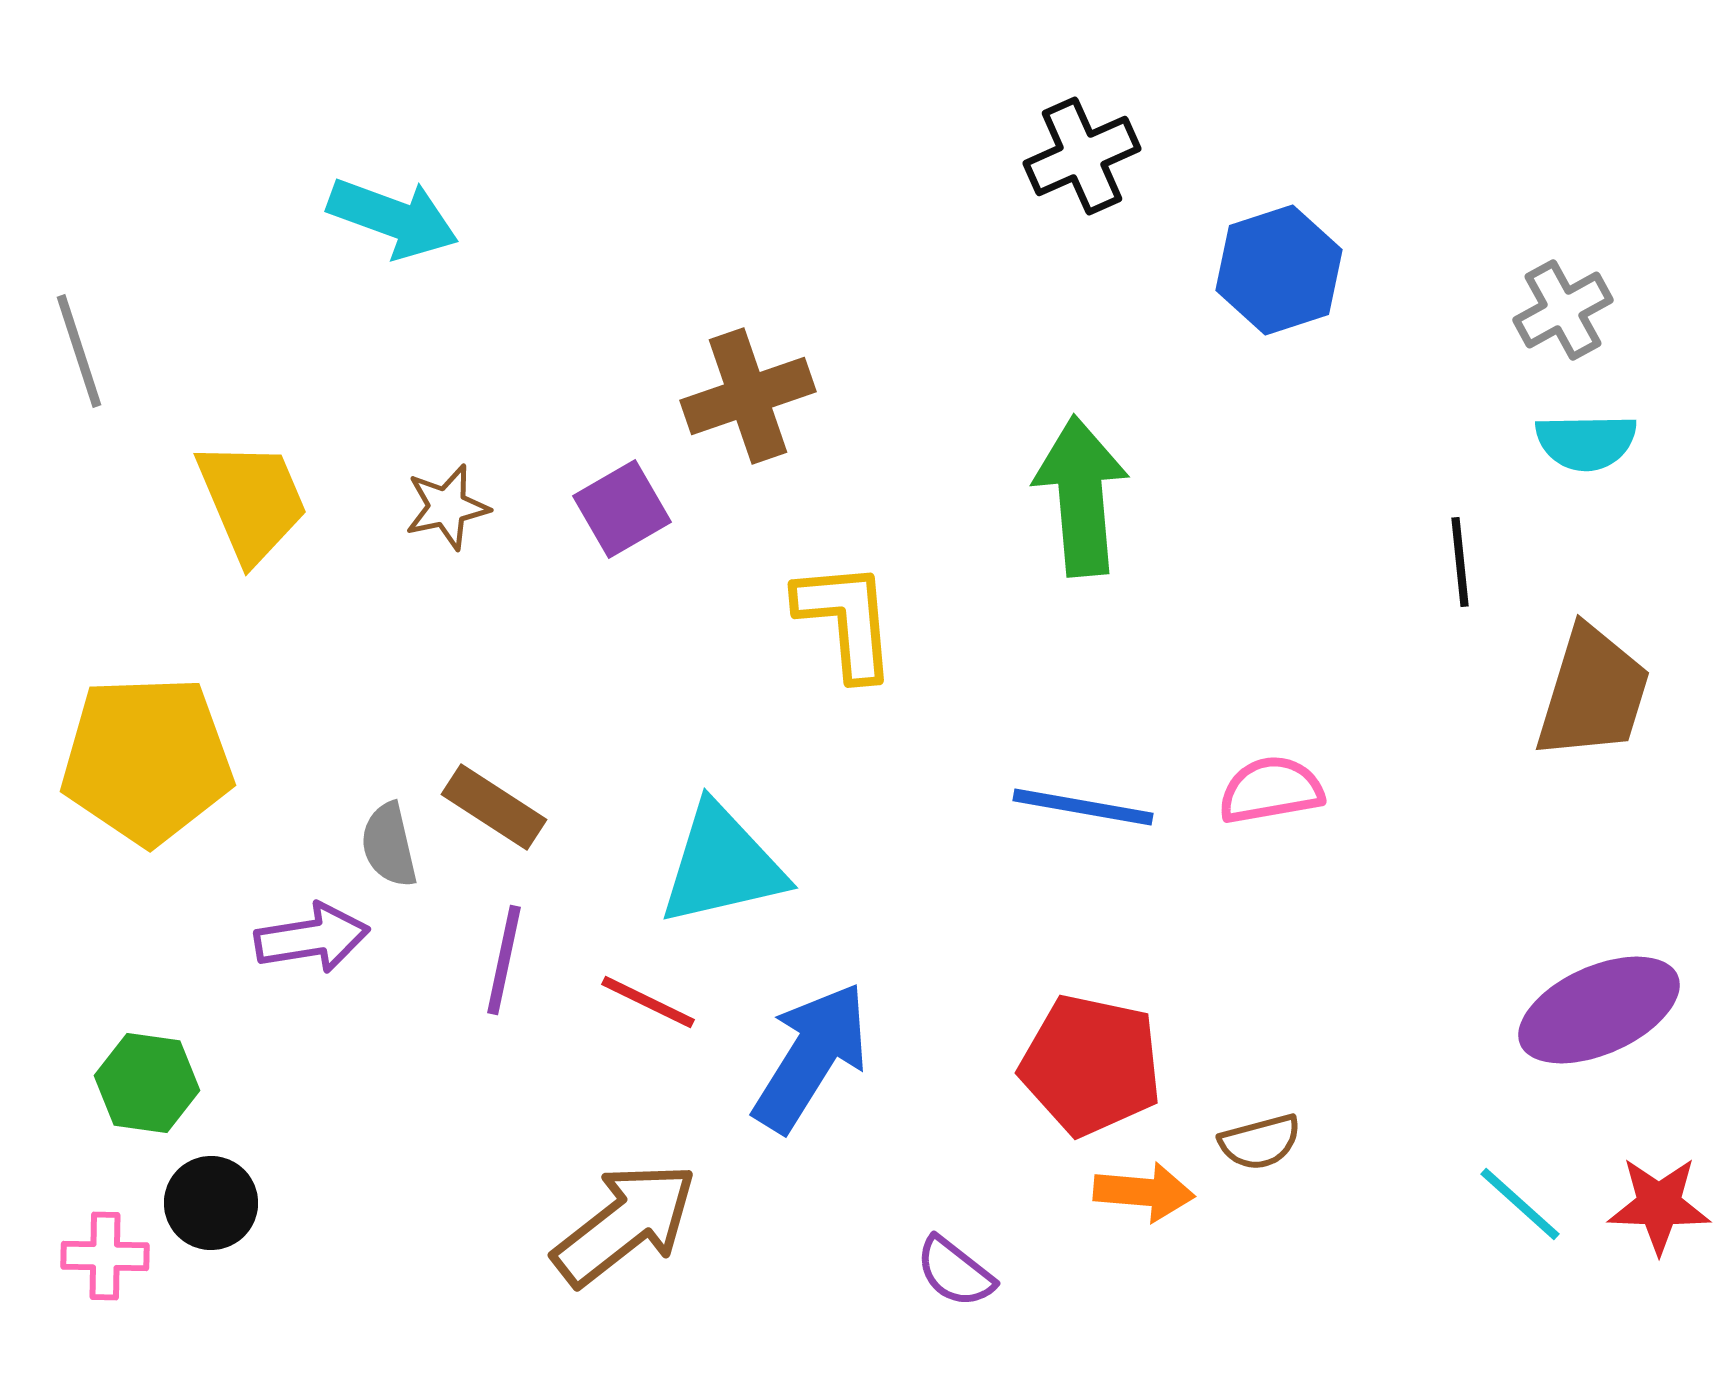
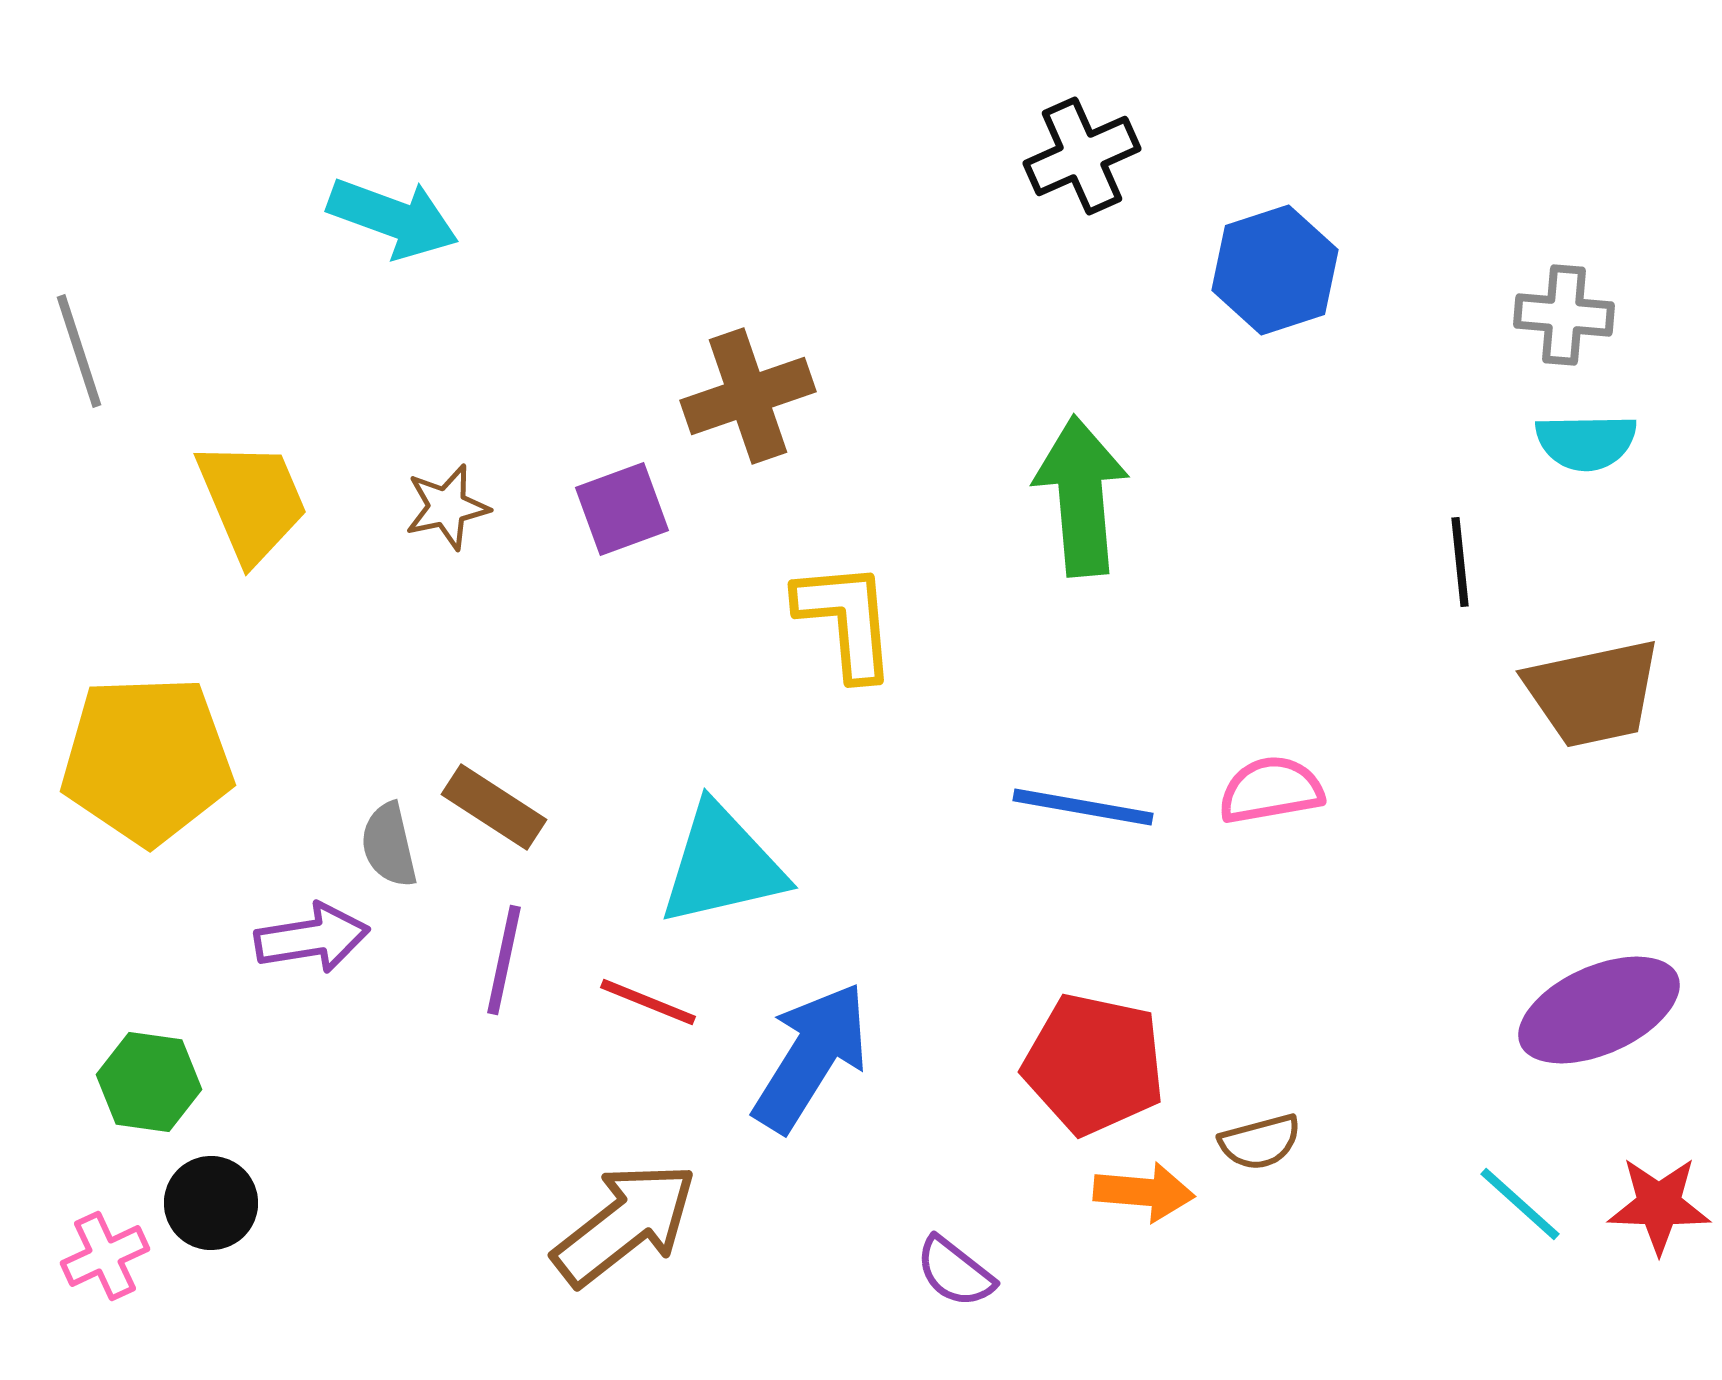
blue hexagon: moved 4 px left
gray cross: moved 1 px right, 5 px down; rotated 34 degrees clockwise
purple square: rotated 10 degrees clockwise
brown trapezoid: rotated 61 degrees clockwise
red line: rotated 4 degrees counterclockwise
red pentagon: moved 3 px right, 1 px up
green hexagon: moved 2 px right, 1 px up
pink cross: rotated 26 degrees counterclockwise
